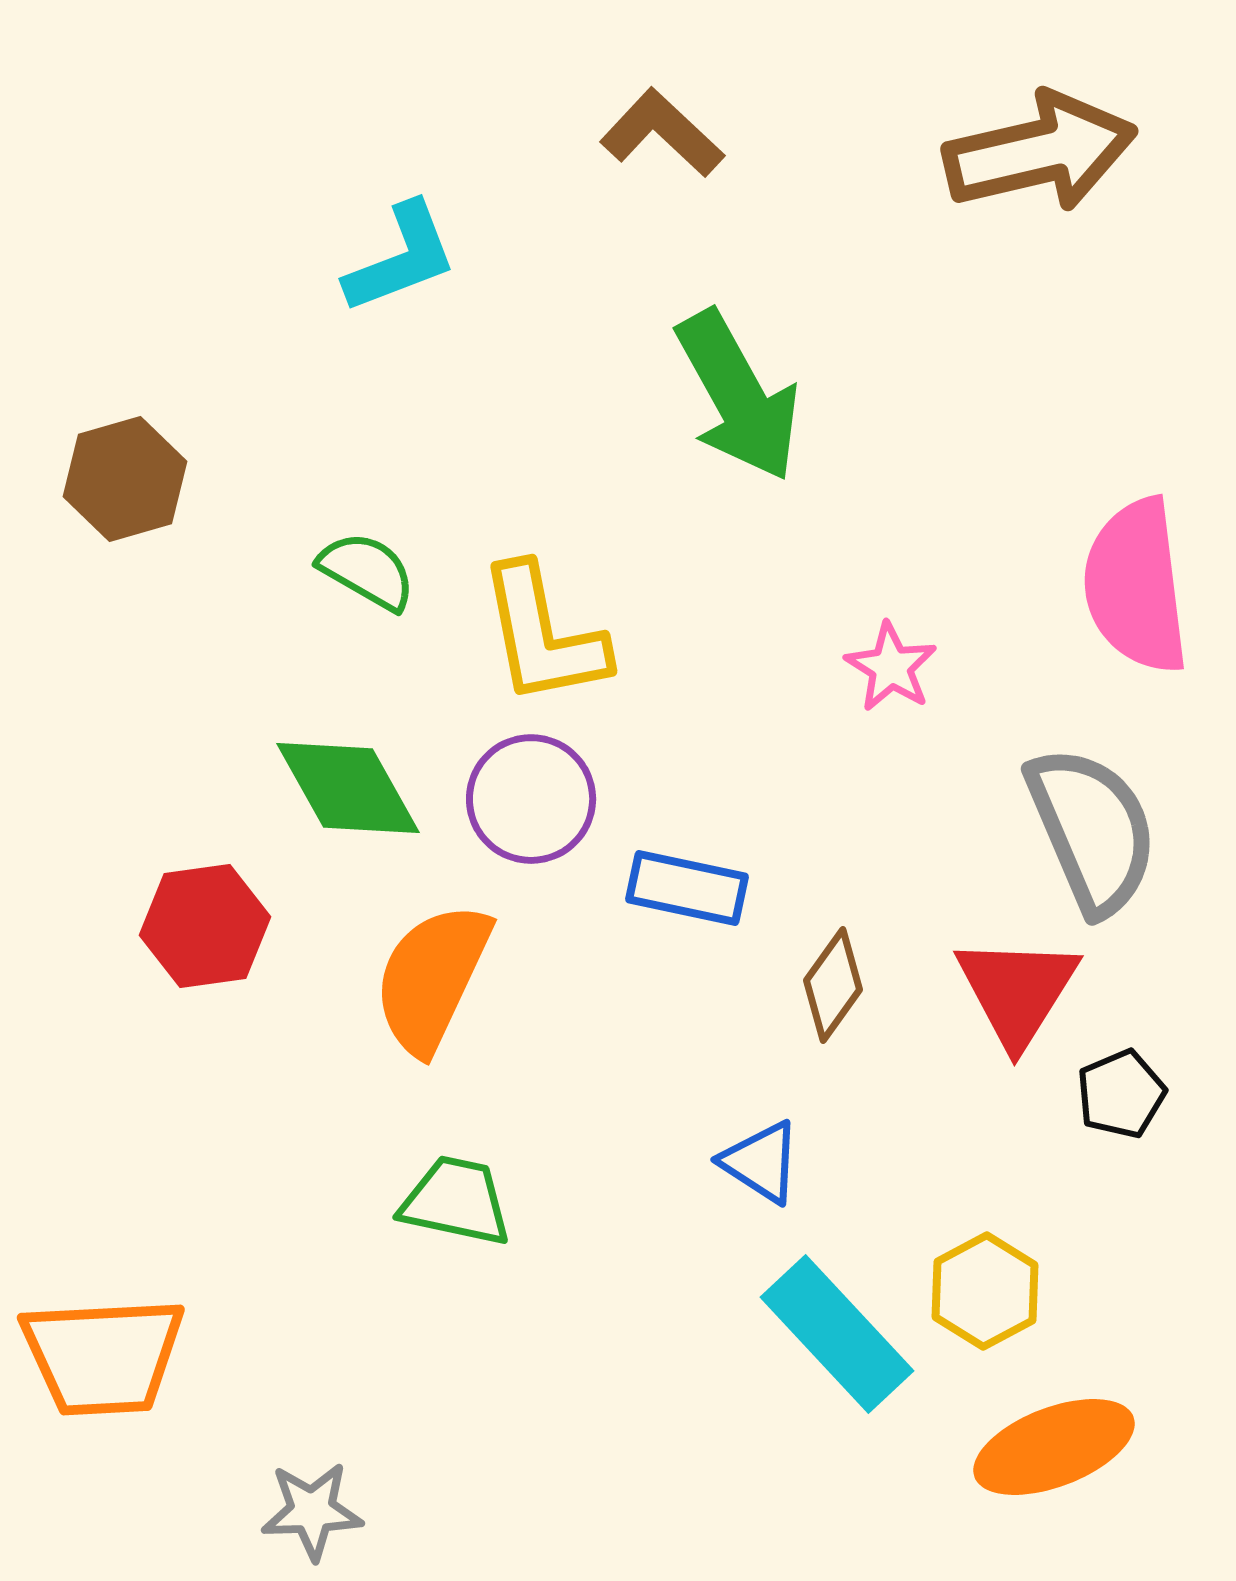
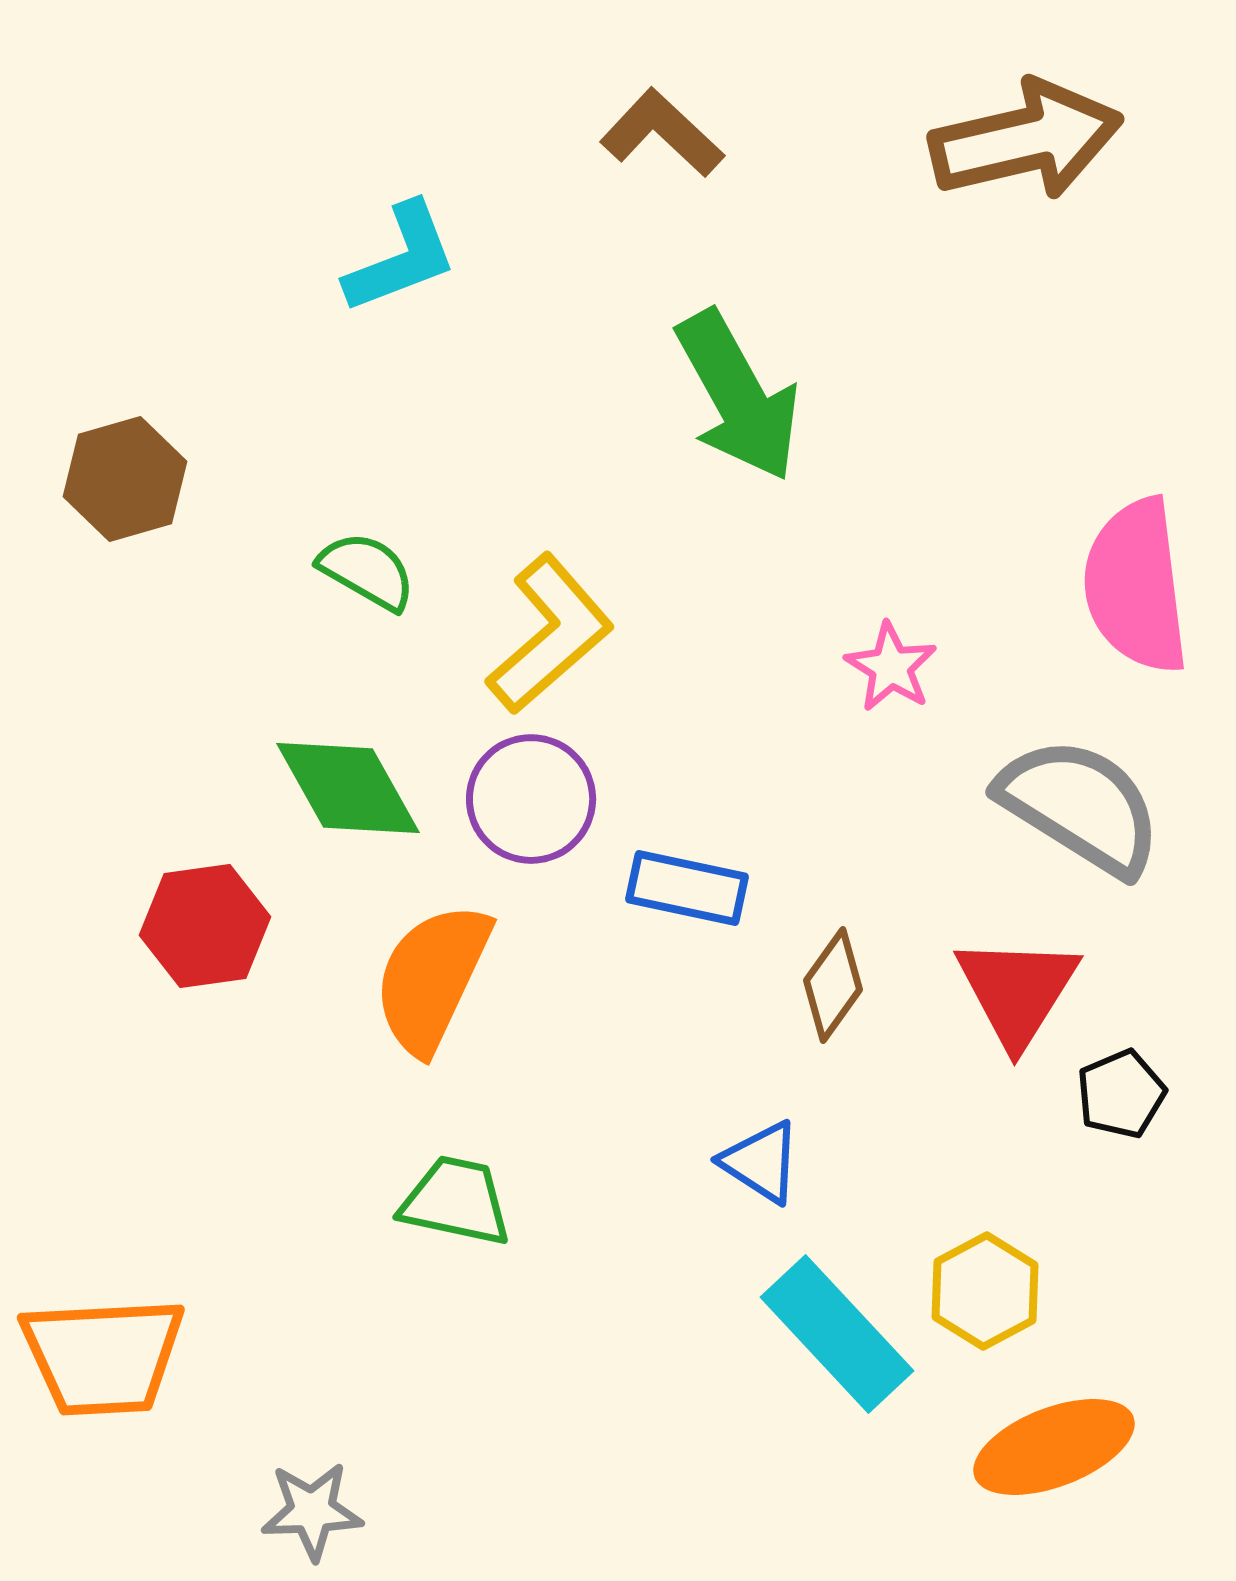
brown arrow: moved 14 px left, 12 px up
yellow L-shape: moved 7 px right, 1 px up; rotated 120 degrees counterclockwise
gray semicircle: moved 12 px left, 24 px up; rotated 35 degrees counterclockwise
